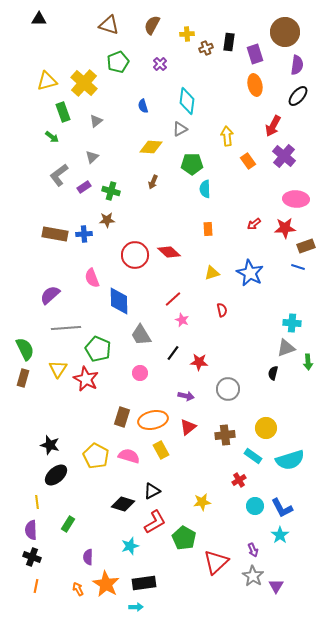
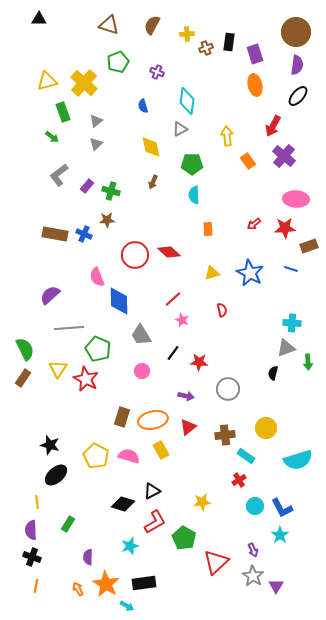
brown circle at (285, 32): moved 11 px right
purple cross at (160, 64): moved 3 px left, 8 px down; rotated 24 degrees counterclockwise
yellow diamond at (151, 147): rotated 75 degrees clockwise
gray triangle at (92, 157): moved 4 px right, 13 px up
purple rectangle at (84, 187): moved 3 px right, 1 px up; rotated 16 degrees counterclockwise
cyan semicircle at (205, 189): moved 11 px left, 6 px down
blue cross at (84, 234): rotated 28 degrees clockwise
brown rectangle at (306, 246): moved 3 px right
blue line at (298, 267): moved 7 px left, 2 px down
pink semicircle at (92, 278): moved 5 px right, 1 px up
gray line at (66, 328): moved 3 px right
pink circle at (140, 373): moved 2 px right, 2 px up
brown rectangle at (23, 378): rotated 18 degrees clockwise
cyan rectangle at (253, 456): moved 7 px left
cyan semicircle at (290, 460): moved 8 px right
cyan arrow at (136, 607): moved 9 px left, 1 px up; rotated 32 degrees clockwise
